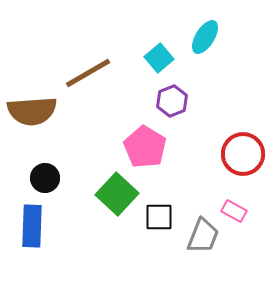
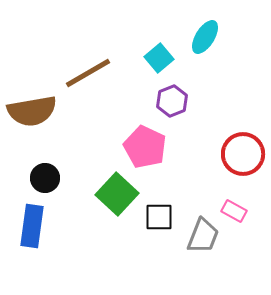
brown semicircle: rotated 6 degrees counterclockwise
pink pentagon: rotated 6 degrees counterclockwise
blue rectangle: rotated 6 degrees clockwise
